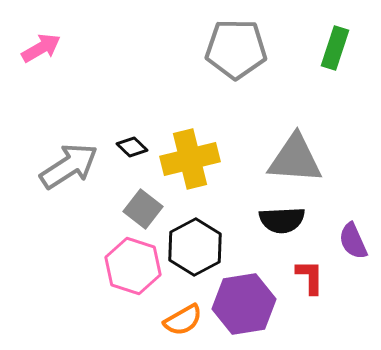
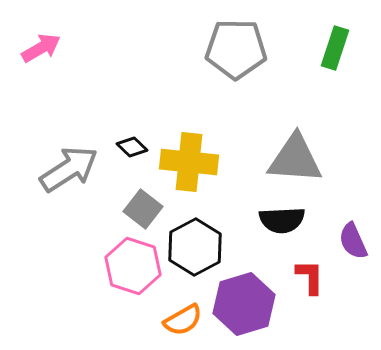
yellow cross: moved 1 px left, 3 px down; rotated 20 degrees clockwise
gray arrow: moved 3 px down
purple hexagon: rotated 8 degrees counterclockwise
